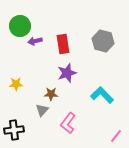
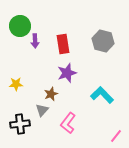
purple arrow: rotated 80 degrees counterclockwise
brown star: rotated 24 degrees counterclockwise
black cross: moved 6 px right, 6 px up
